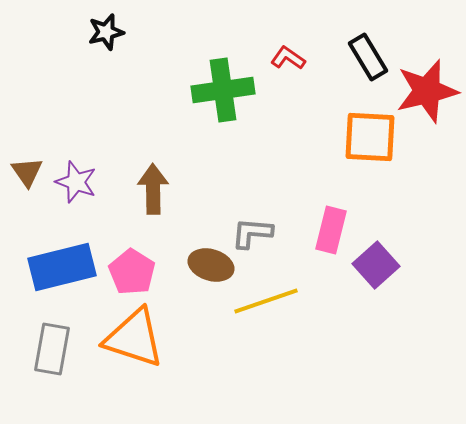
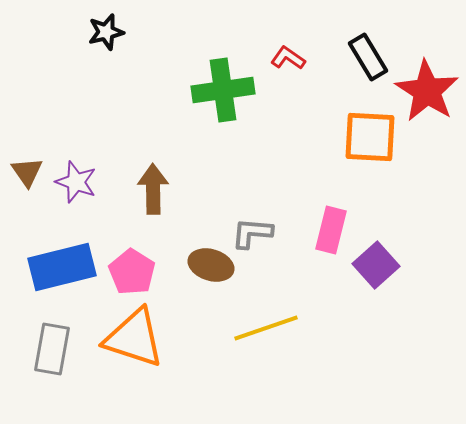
red star: rotated 26 degrees counterclockwise
yellow line: moved 27 px down
